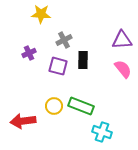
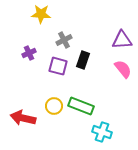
black rectangle: rotated 18 degrees clockwise
red arrow: moved 3 px up; rotated 20 degrees clockwise
